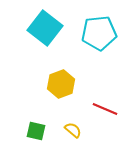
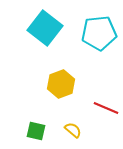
red line: moved 1 px right, 1 px up
